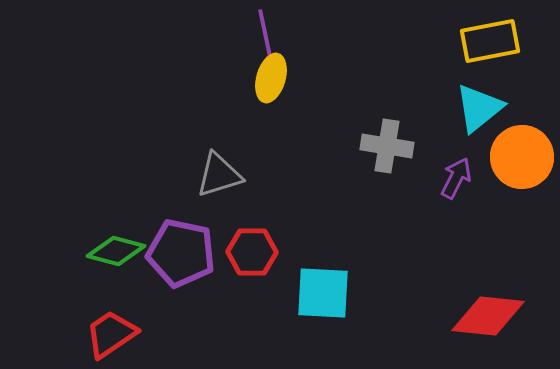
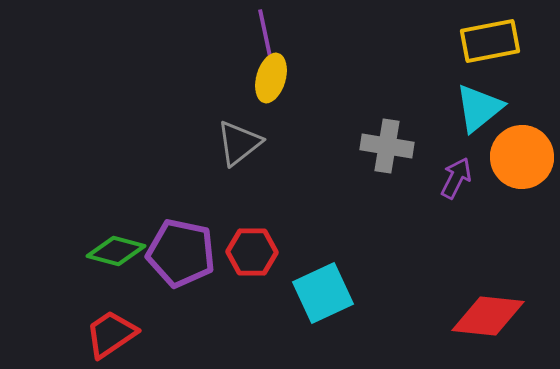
gray triangle: moved 20 px right, 32 px up; rotated 21 degrees counterclockwise
cyan square: rotated 28 degrees counterclockwise
